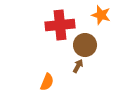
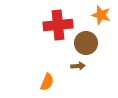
red cross: moved 2 px left
brown circle: moved 1 px right, 2 px up
brown arrow: rotated 56 degrees clockwise
